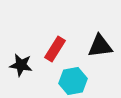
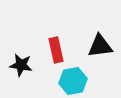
red rectangle: moved 1 px right, 1 px down; rotated 45 degrees counterclockwise
